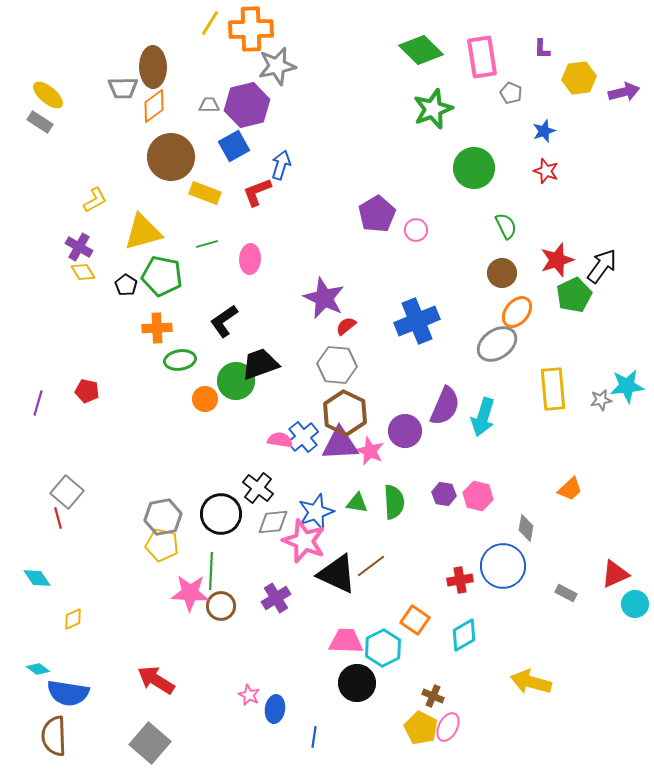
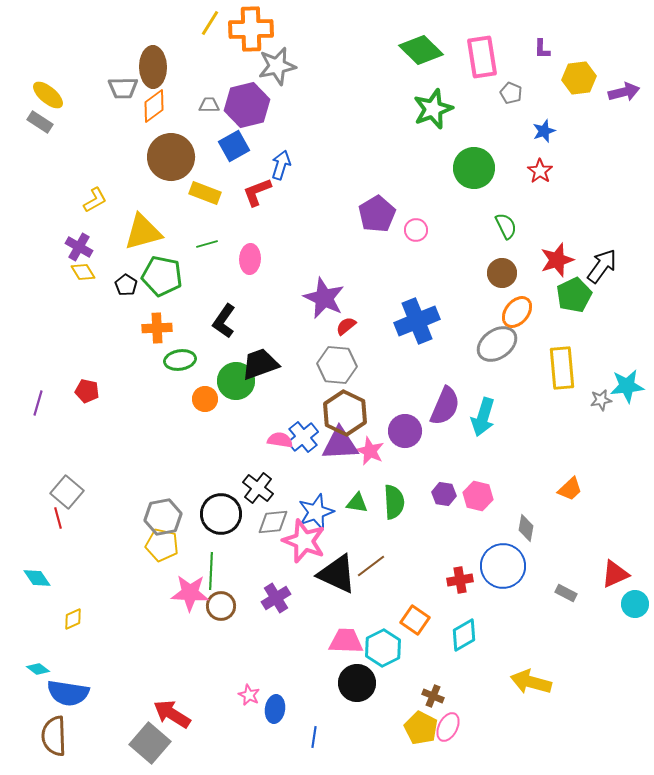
red star at (546, 171): moved 6 px left; rotated 15 degrees clockwise
black L-shape at (224, 321): rotated 20 degrees counterclockwise
yellow rectangle at (553, 389): moved 9 px right, 21 px up
red arrow at (156, 680): moved 16 px right, 34 px down
